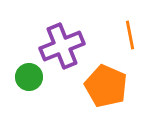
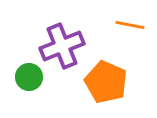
orange line: moved 10 px up; rotated 68 degrees counterclockwise
orange pentagon: moved 4 px up
